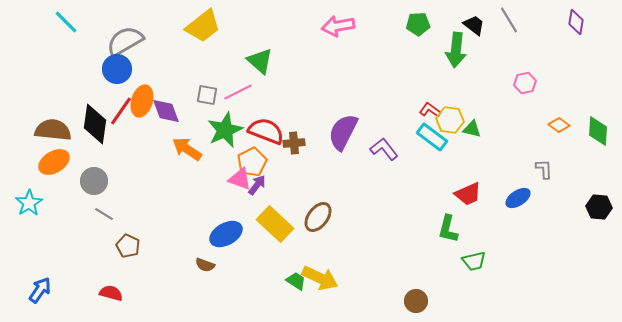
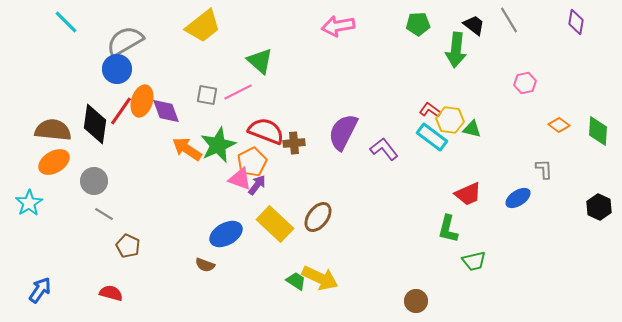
green star at (225, 130): moved 7 px left, 15 px down
black hexagon at (599, 207): rotated 20 degrees clockwise
